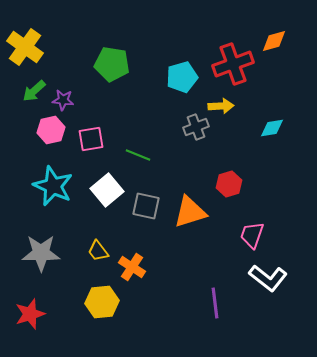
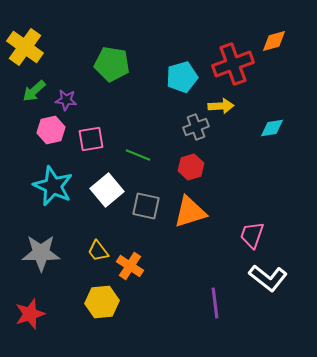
purple star: moved 3 px right
red hexagon: moved 38 px left, 17 px up
orange cross: moved 2 px left, 1 px up
